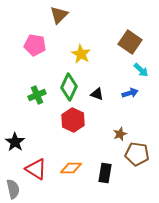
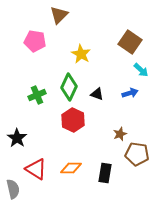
pink pentagon: moved 4 px up
black star: moved 2 px right, 4 px up
